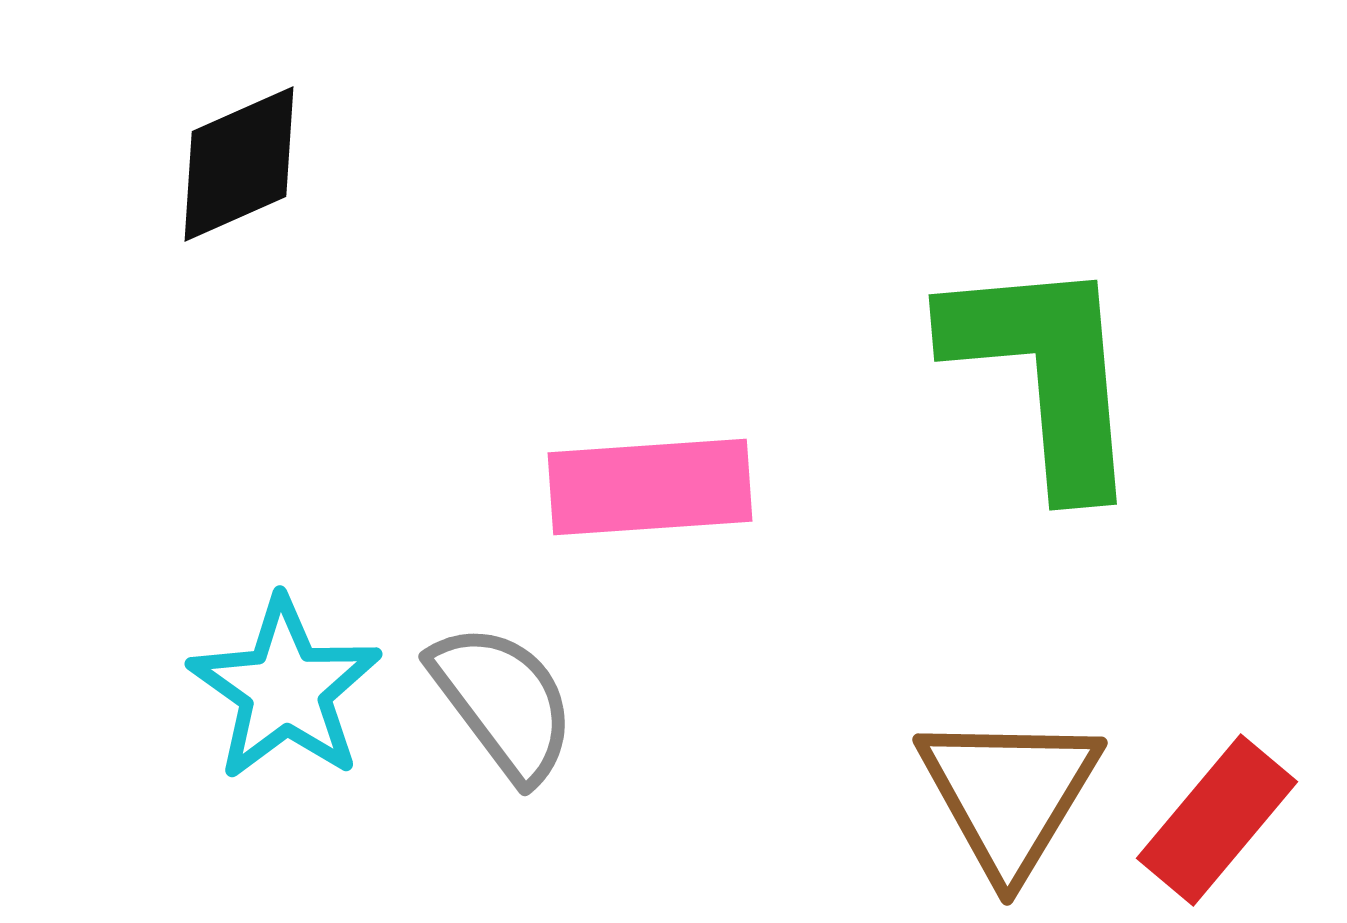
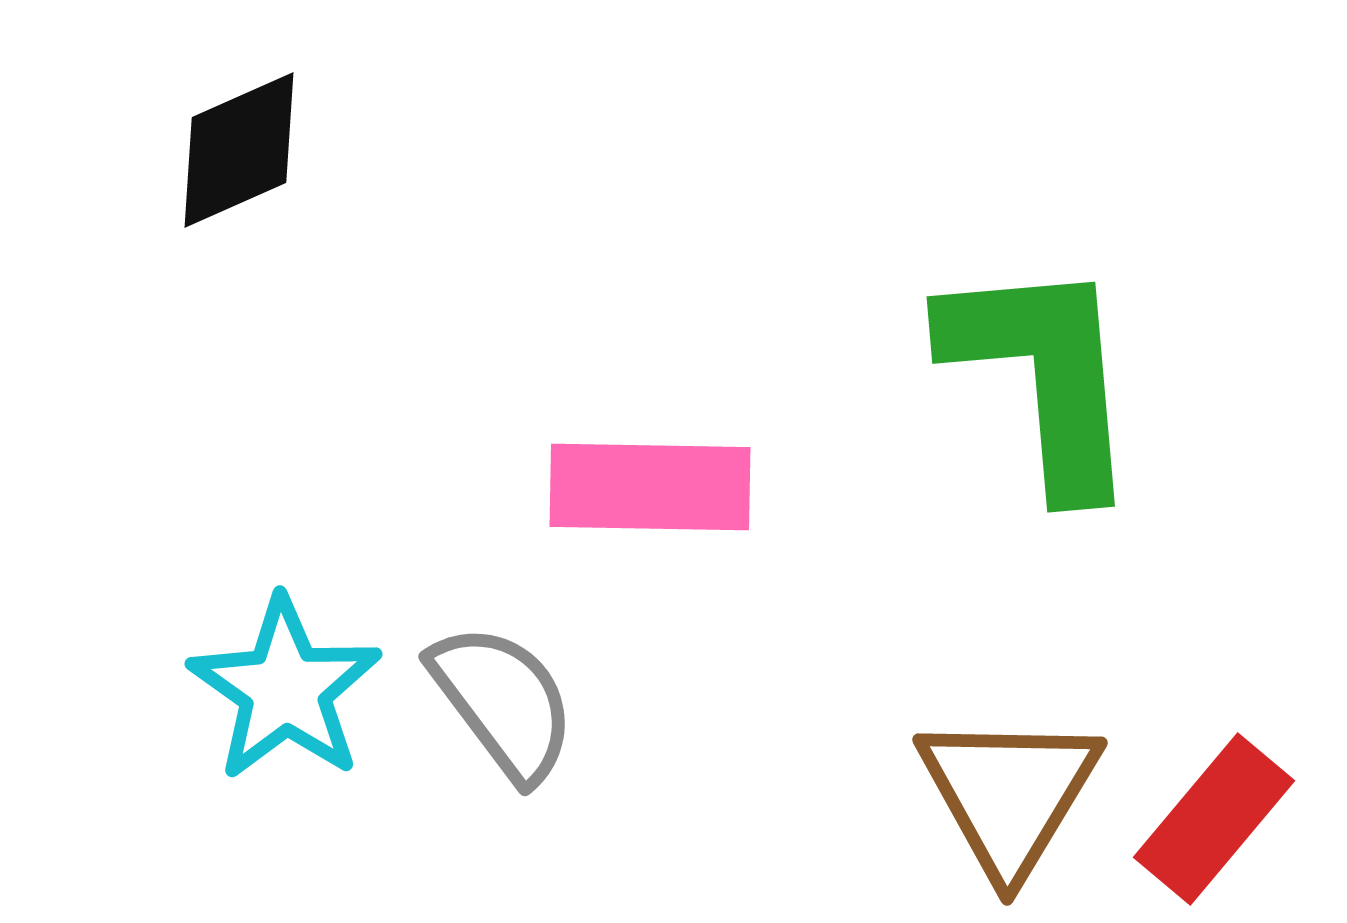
black diamond: moved 14 px up
green L-shape: moved 2 px left, 2 px down
pink rectangle: rotated 5 degrees clockwise
red rectangle: moved 3 px left, 1 px up
